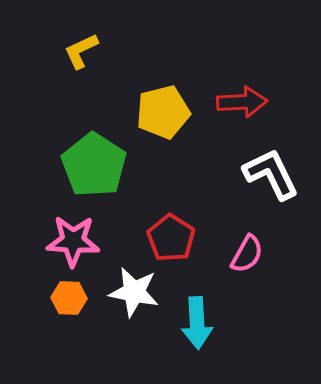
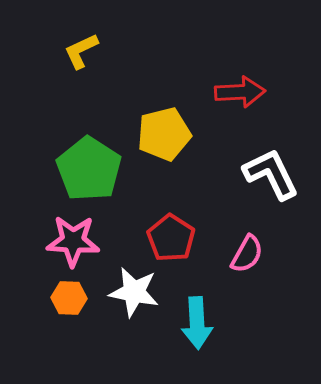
red arrow: moved 2 px left, 10 px up
yellow pentagon: moved 1 px right, 22 px down
green pentagon: moved 5 px left, 4 px down
